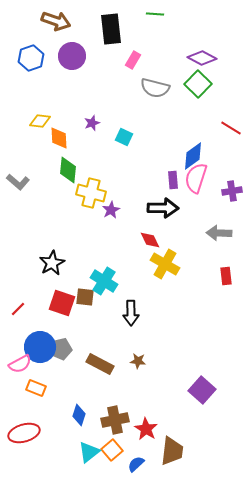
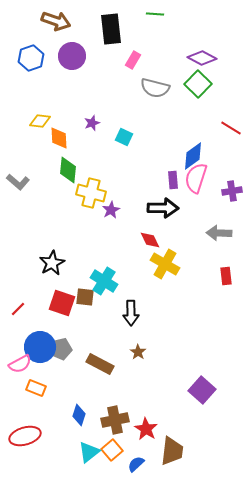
brown star at (138, 361): moved 9 px up; rotated 28 degrees clockwise
red ellipse at (24, 433): moved 1 px right, 3 px down
